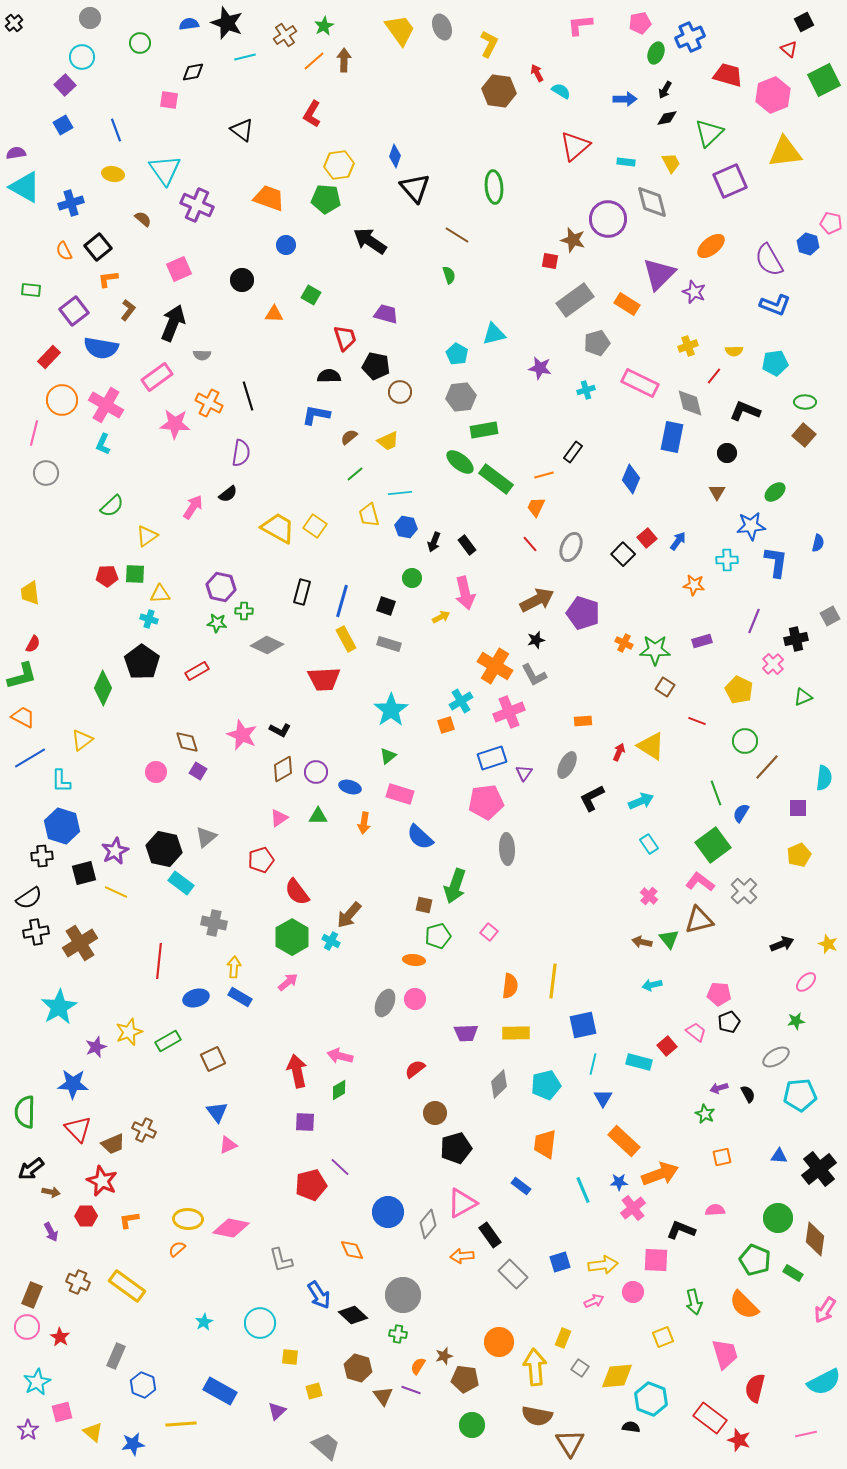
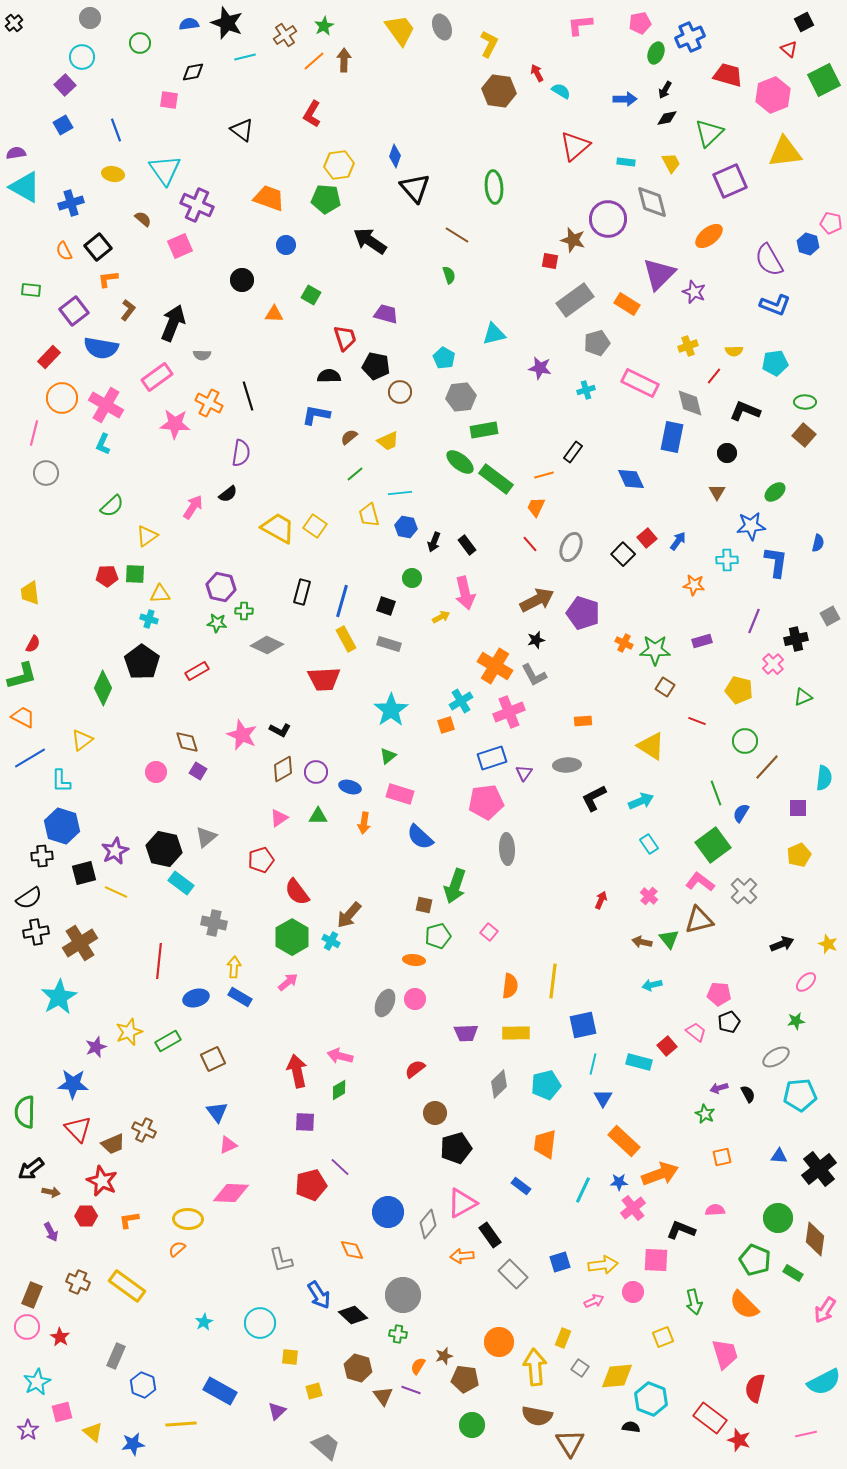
orange ellipse at (711, 246): moved 2 px left, 10 px up
pink square at (179, 269): moved 1 px right, 23 px up
cyan pentagon at (457, 354): moved 13 px left, 4 px down
orange circle at (62, 400): moved 2 px up
blue diamond at (631, 479): rotated 48 degrees counterclockwise
yellow pentagon at (739, 690): rotated 12 degrees counterclockwise
red arrow at (619, 752): moved 18 px left, 148 px down
gray ellipse at (567, 765): rotated 60 degrees clockwise
black L-shape at (592, 798): moved 2 px right
cyan star at (59, 1007): moved 10 px up
cyan line at (583, 1190): rotated 48 degrees clockwise
pink diamond at (231, 1228): moved 35 px up; rotated 9 degrees counterclockwise
